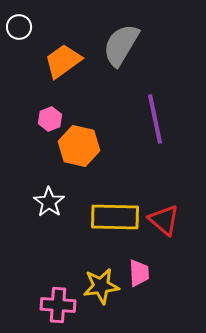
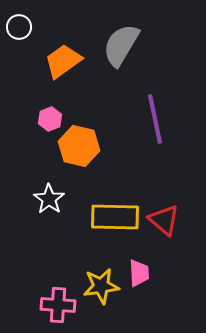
white star: moved 3 px up
